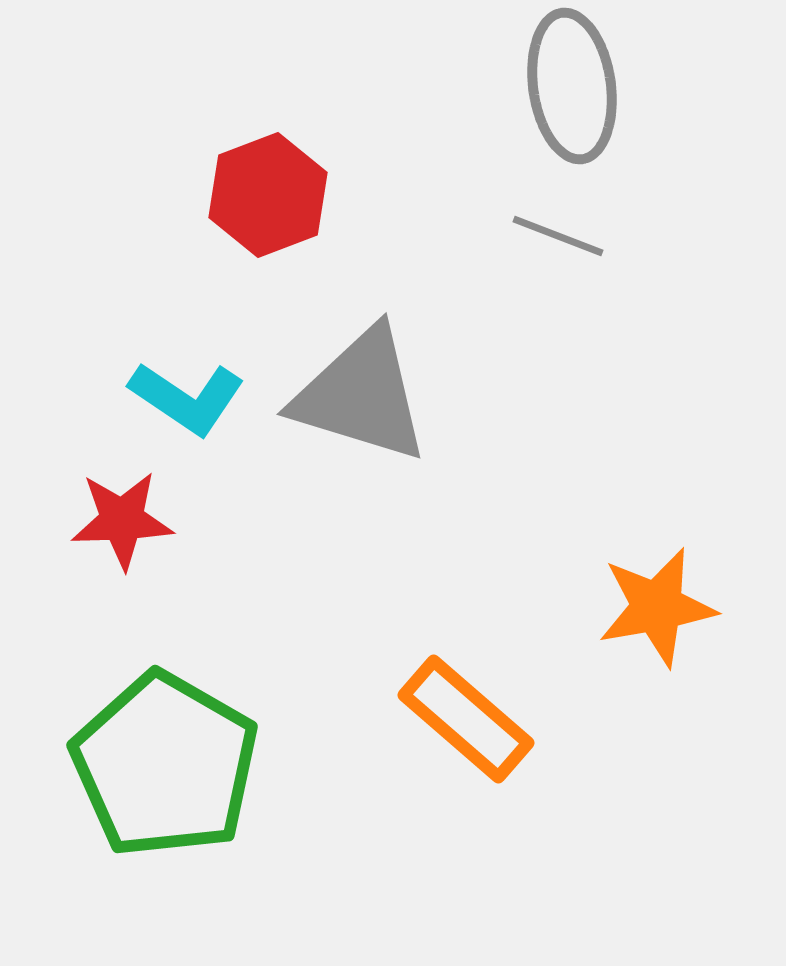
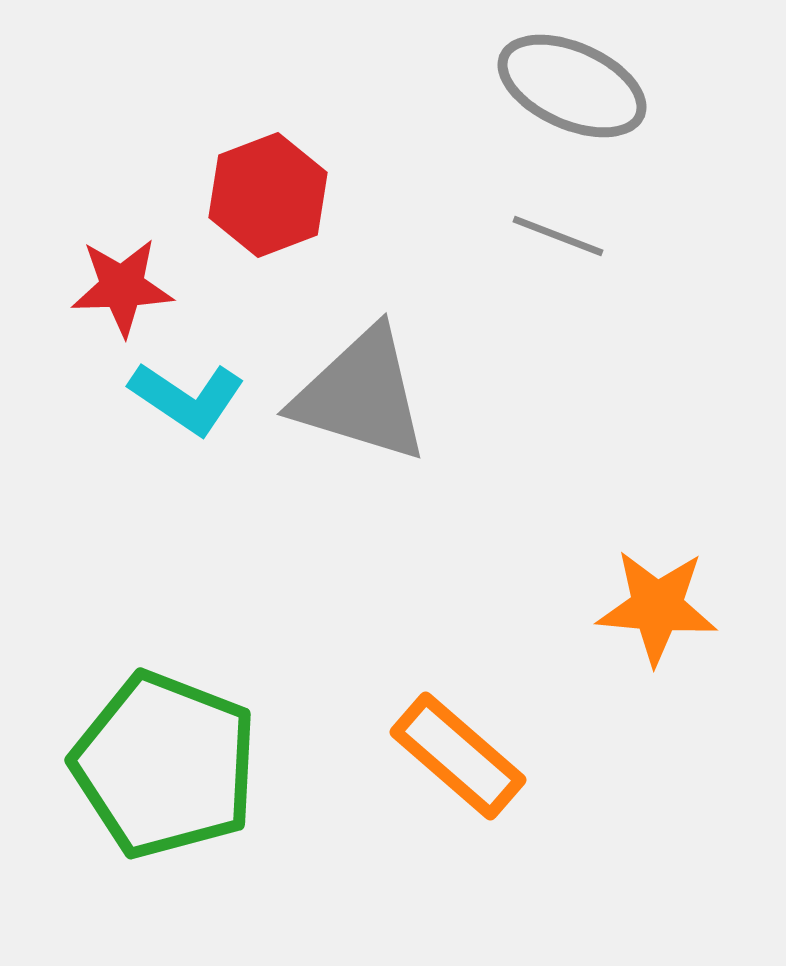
gray ellipse: rotated 58 degrees counterclockwise
red star: moved 233 px up
orange star: rotated 15 degrees clockwise
orange rectangle: moved 8 px left, 37 px down
green pentagon: rotated 9 degrees counterclockwise
